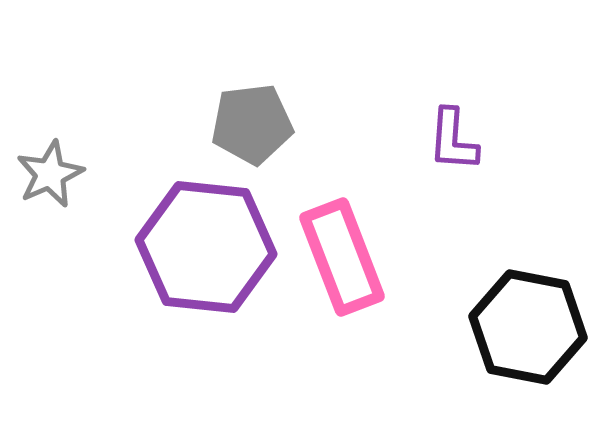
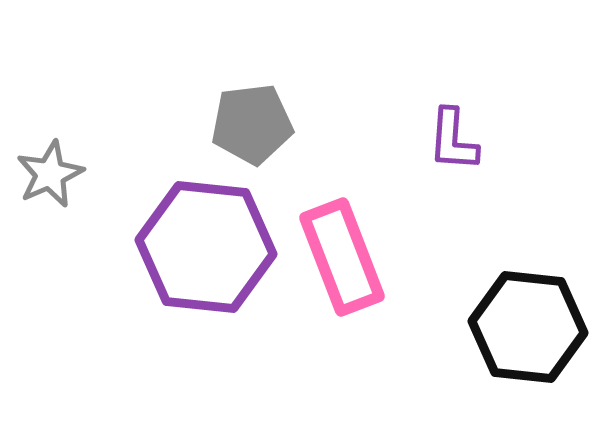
black hexagon: rotated 5 degrees counterclockwise
